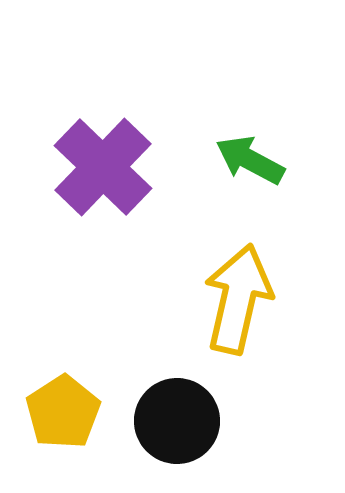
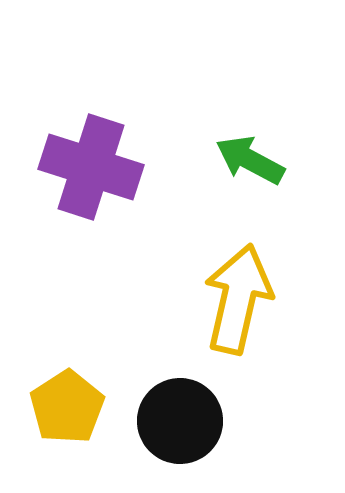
purple cross: moved 12 px left; rotated 26 degrees counterclockwise
yellow pentagon: moved 4 px right, 5 px up
black circle: moved 3 px right
